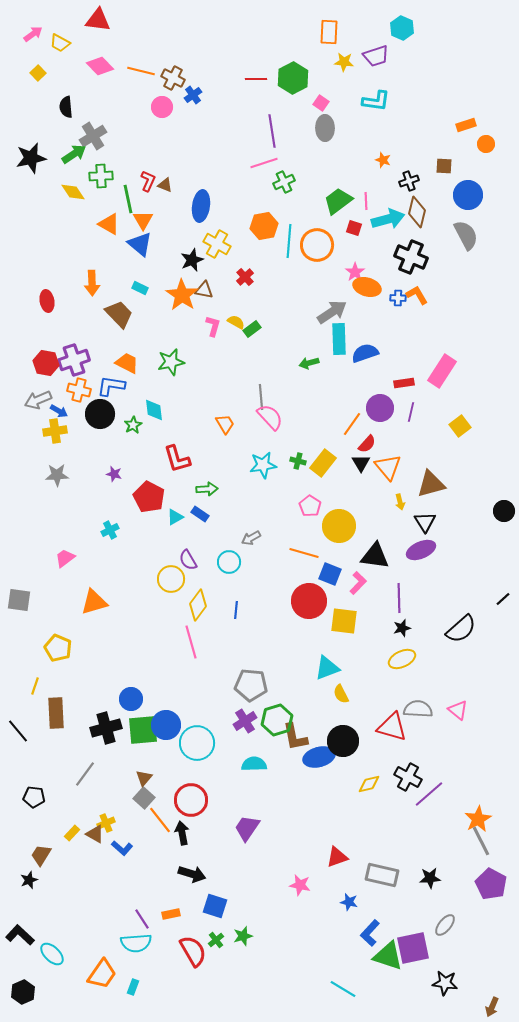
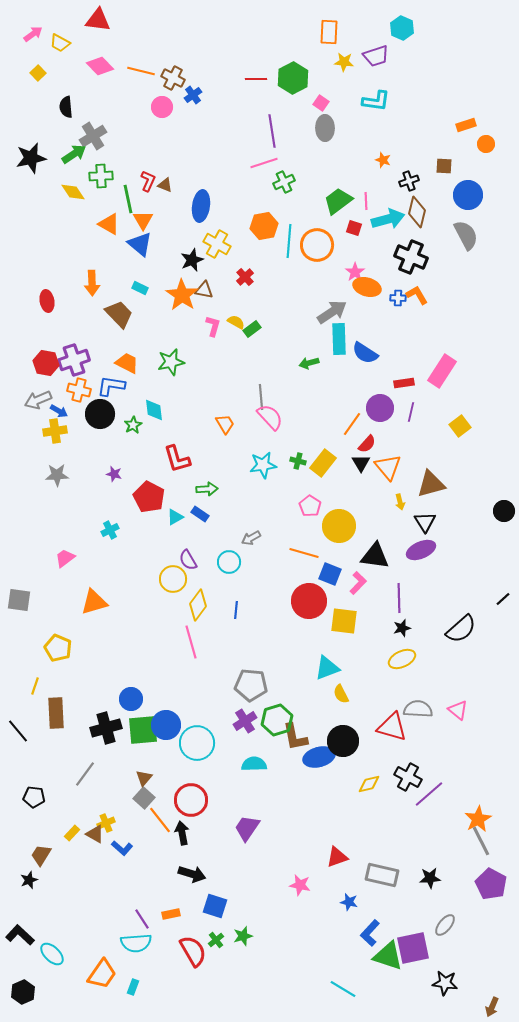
blue semicircle at (365, 353): rotated 128 degrees counterclockwise
yellow circle at (171, 579): moved 2 px right
